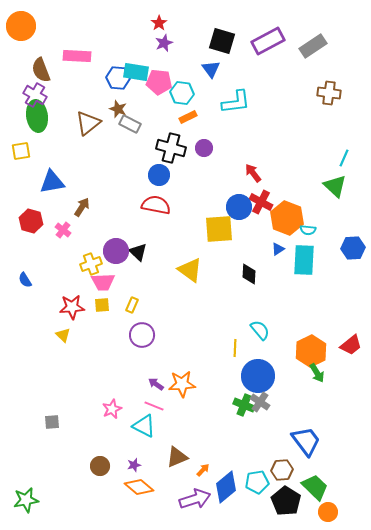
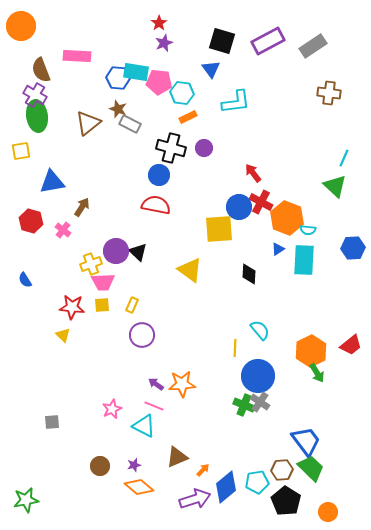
red star at (72, 307): rotated 10 degrees clockwise
green trapezoid at (315, 487): moved 4 px left, 19 px up
